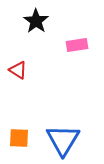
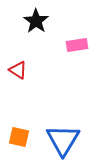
orange square: moved 1 px up; rotated 10 degrees clockwise
